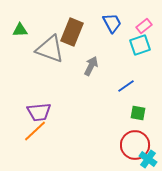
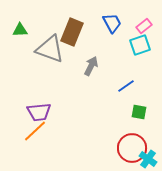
green square: moved 1 px right, 1 px up
red circle: moved 3 px left, 3 px down
